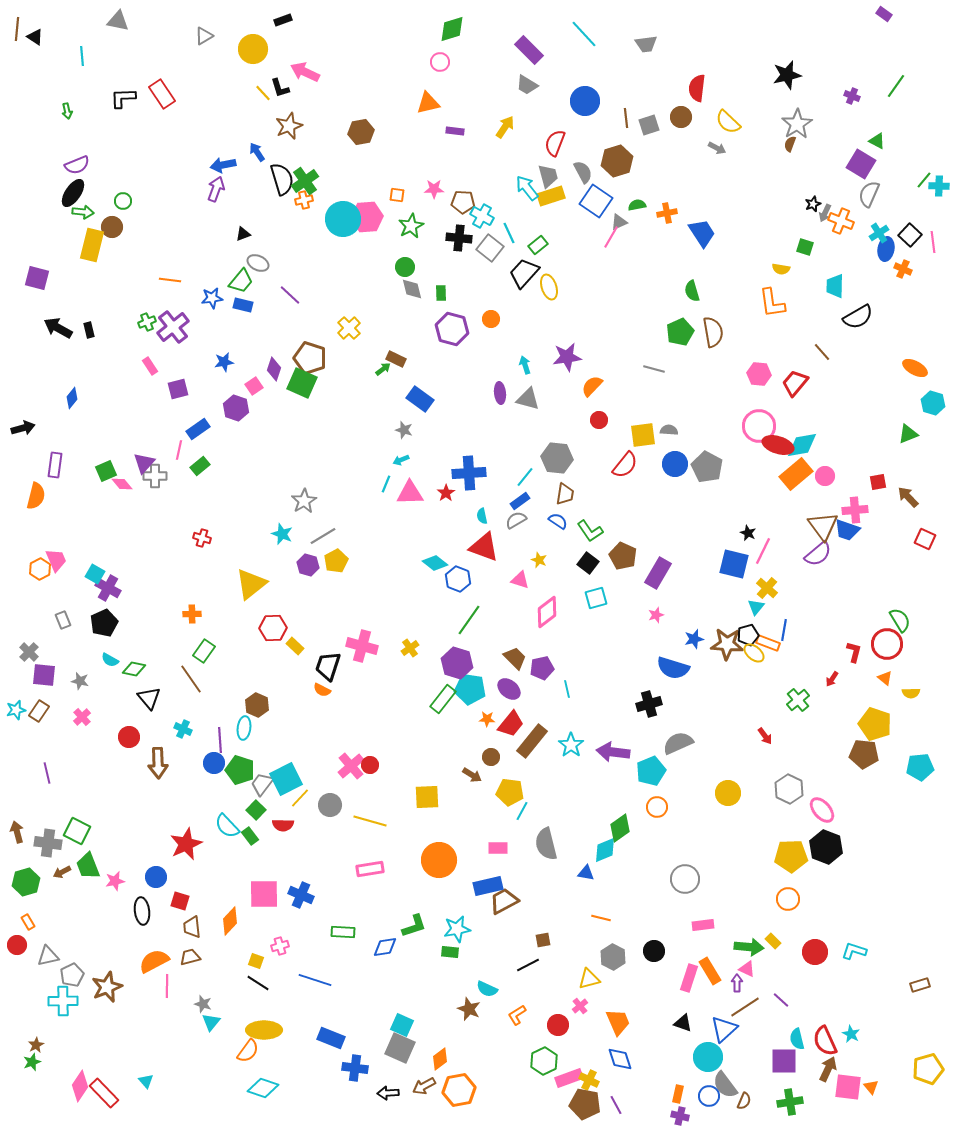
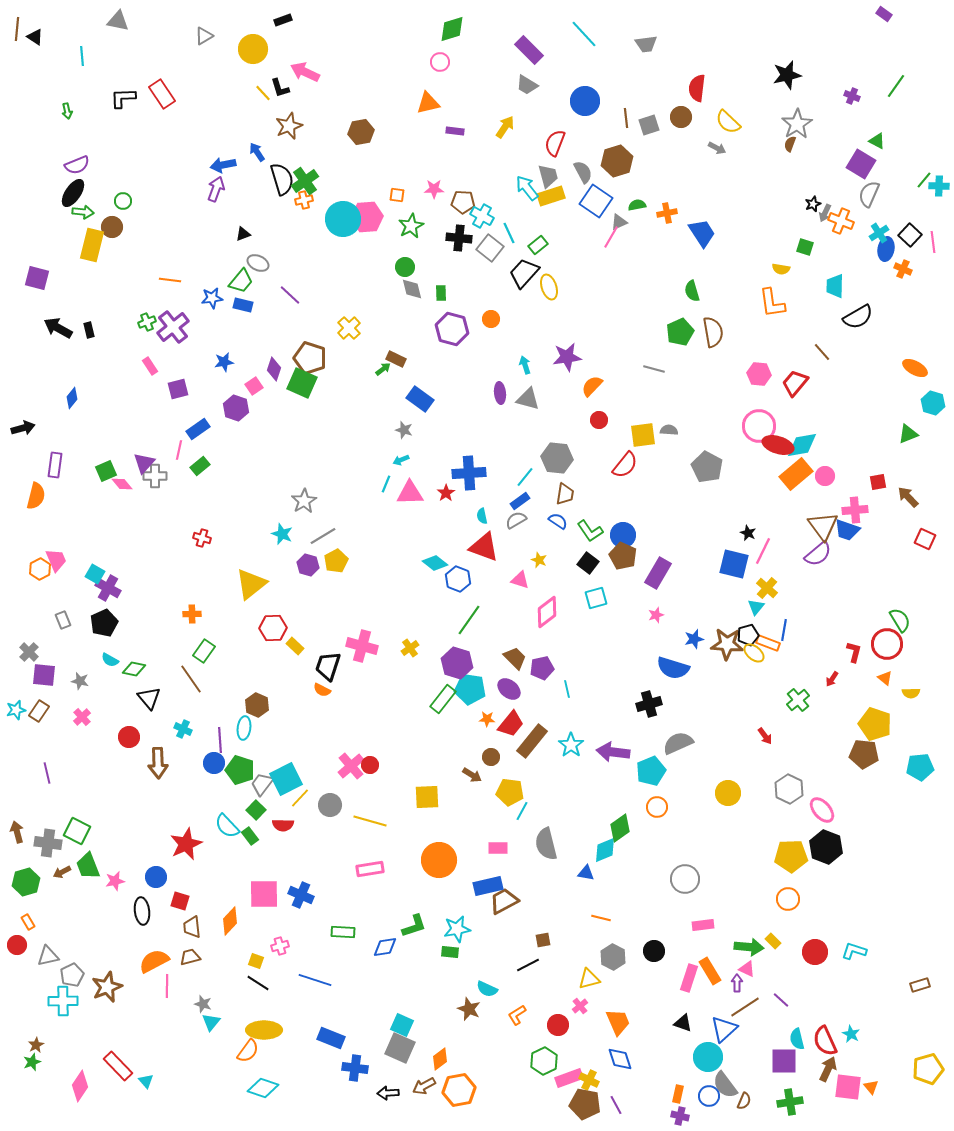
blue circle at (675, 464): moved 52 px left, 71 px down
red rectangle at (104, 1093): moved 14 px right, 27 px up
